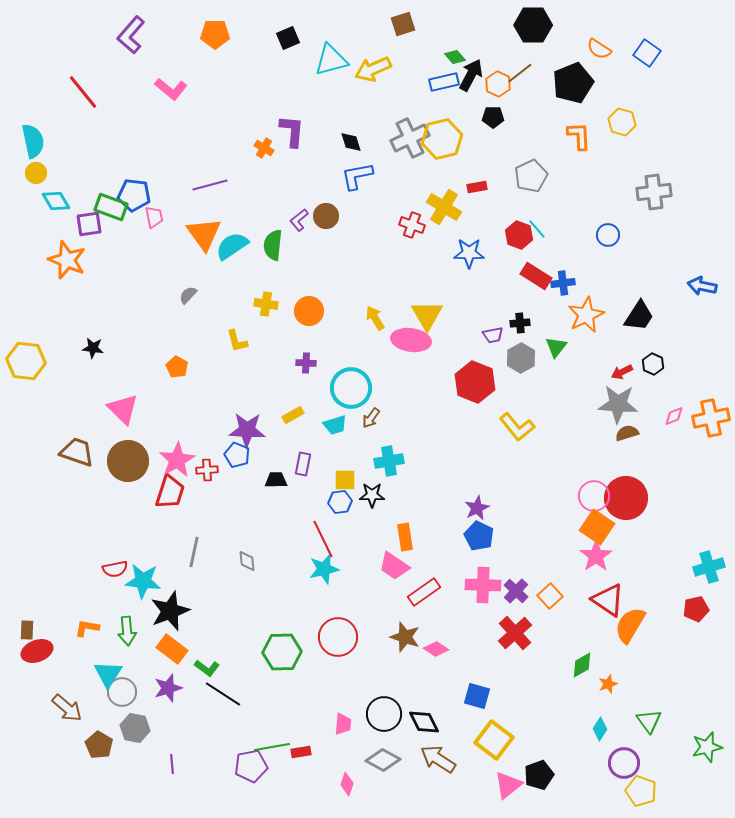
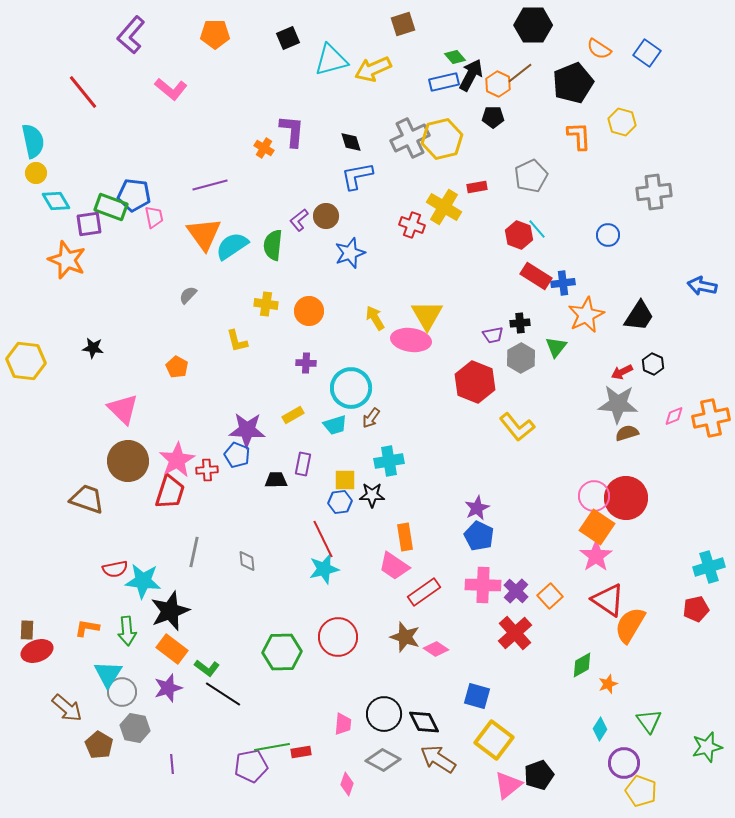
blue star at (469, 253): moved 119 px left; rotated 20 degrees counterclockwise
brown trapezoid at (77, 452): moved 10 px right, 47 px down
